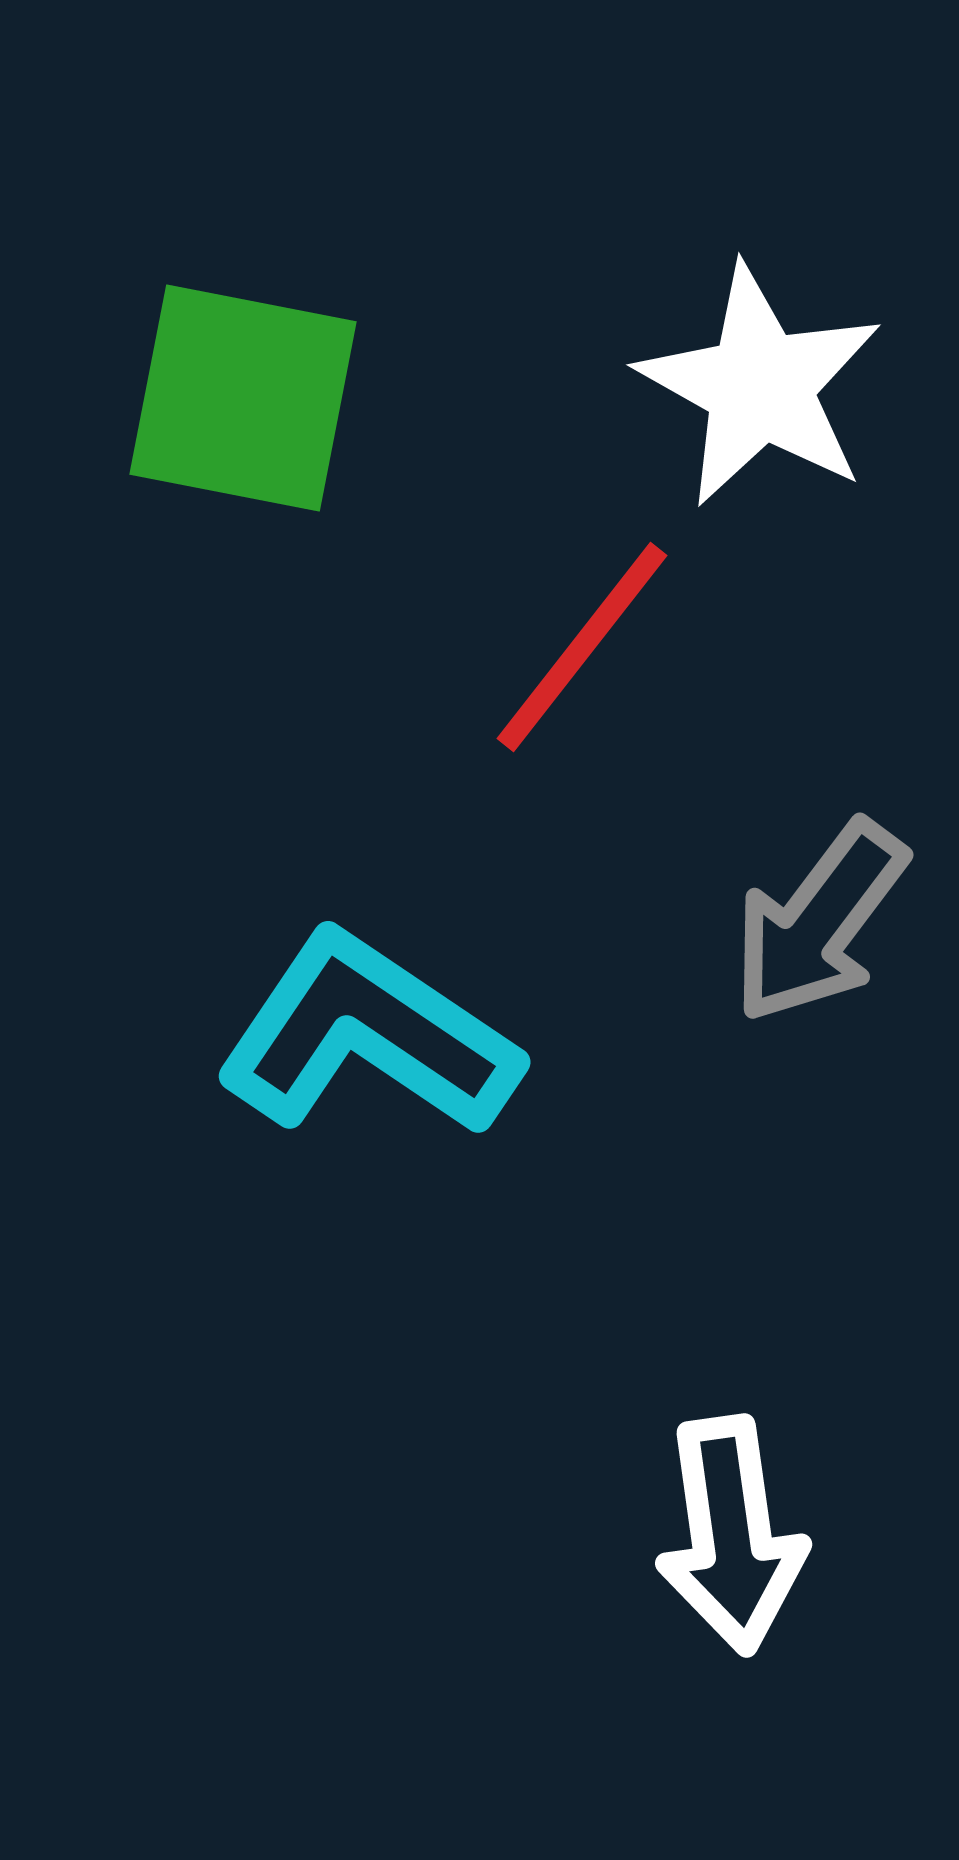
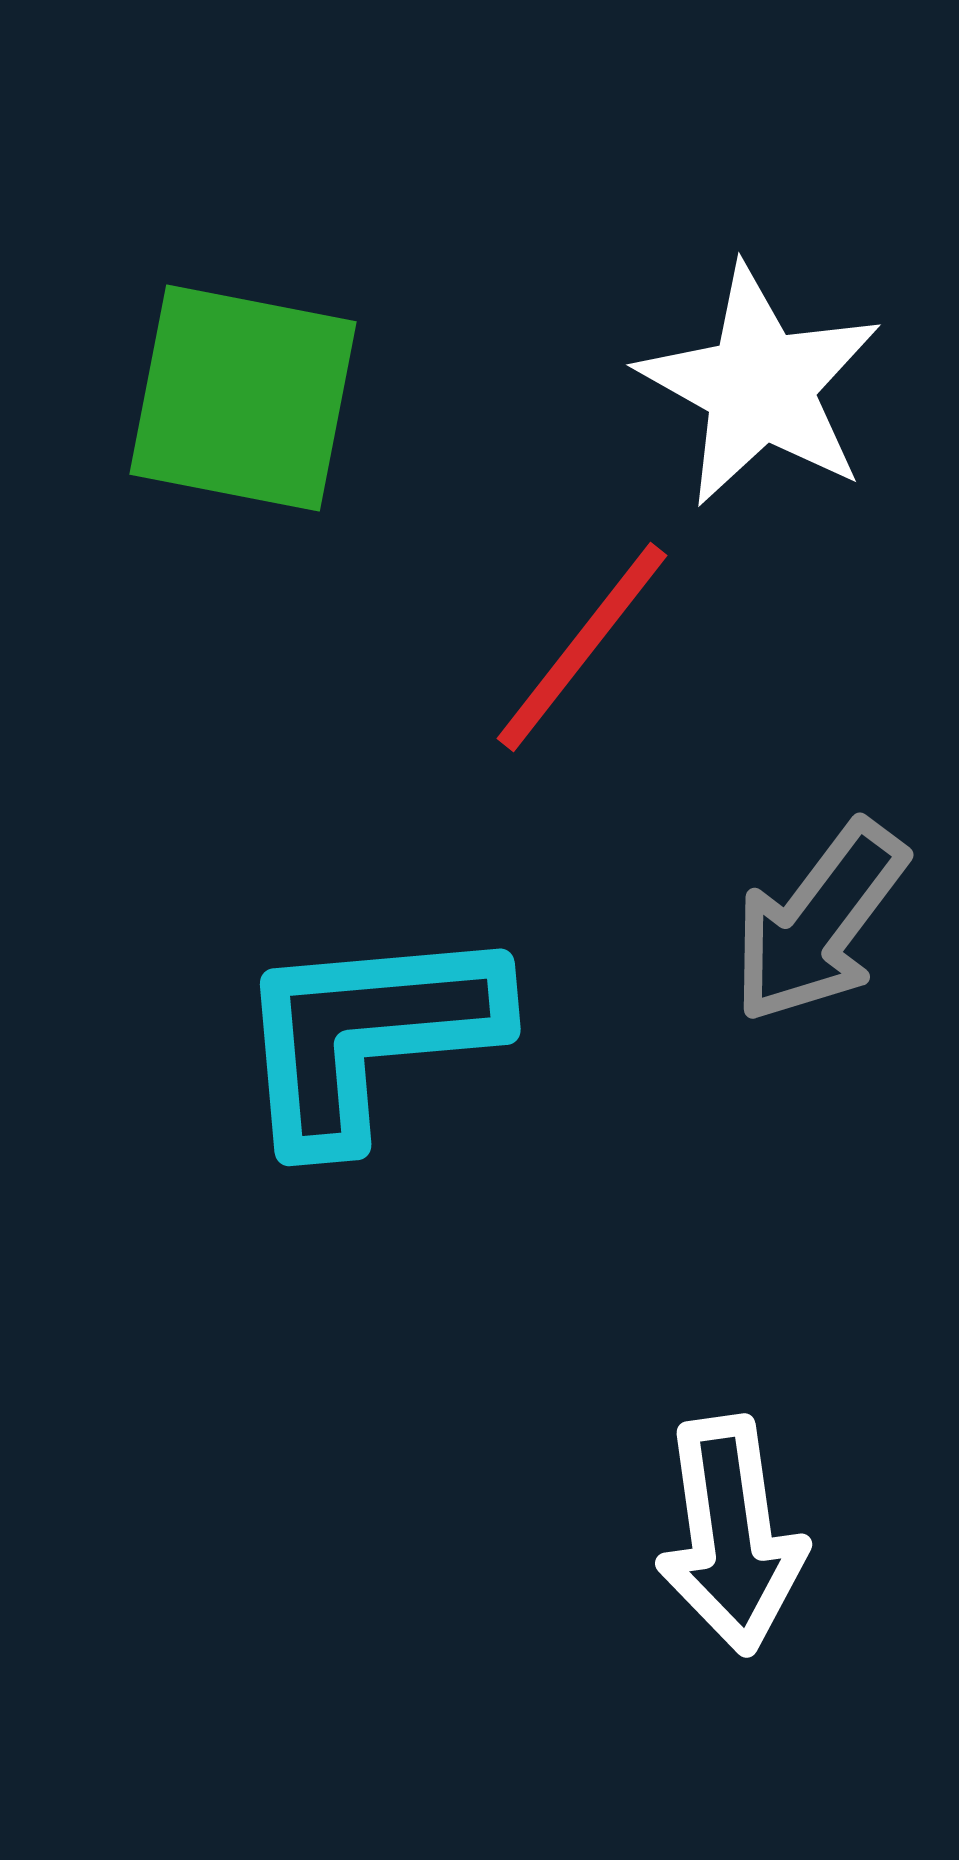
cyan L-shape: rotated 39 degrees counterclockwise
